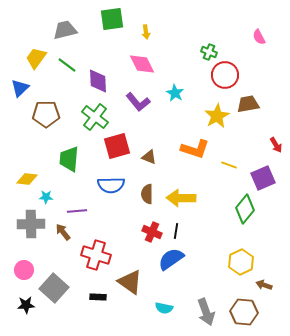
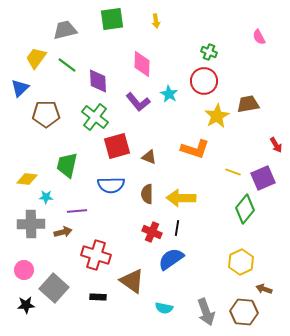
yellow arrow at (146, 32): moved 10 px right, 11 px up
pink diamond at (142, 64): rotated 28 degrees clockwise
red circle at (225, 75): moved 21 px left, 6 px down
cyan star at (175, 93): moved 6 px left, 1 px down
green trapezoid at (69, 159): moved 2 px left, 6 px down; rotated 8 degrees clockwise
yellow line at (229, 165): moved 4 px right, 7 px down
black line at (176, 231): moved 1 px right, 3 px up
brown arrow at (63, 232): rotated 114 degrees clockwise
brown triangle at (130, 282): moved 2 px right, 1 px up
brown arrow at (264, 285): moved 4 px down
